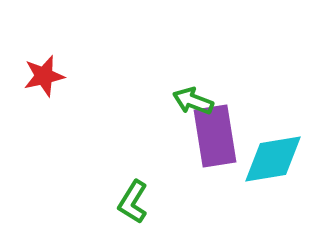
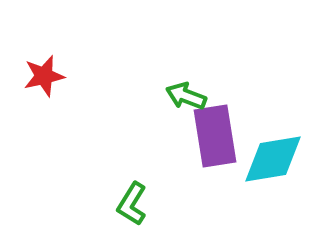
green arrow: moved 7 px left, 5 px up
green L-shape: moved 1 px left, 2 px down
